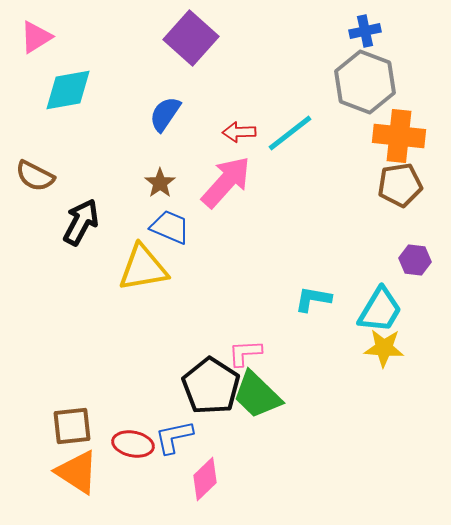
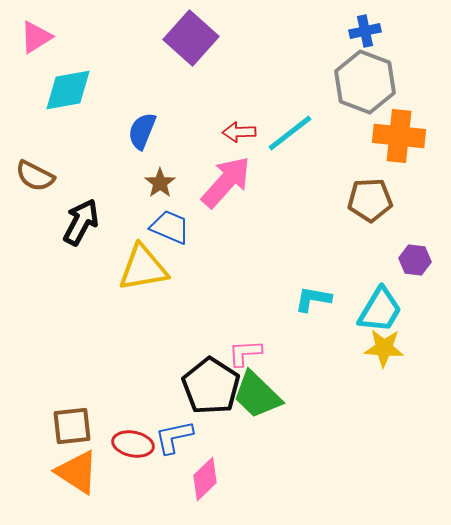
blue semicircle: moved 23 px left, 17 px down; rotated 12 degrees counterclockwise
brown pentagon: moved 30 px left, 15 px down; rotated 6 degrees clockwise
